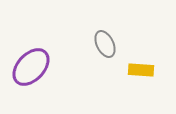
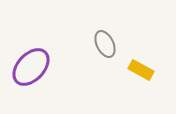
yellow rectangle: rotated 25 degrees clockwise
